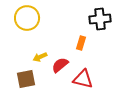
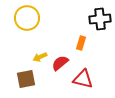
red semicircle: moved 2 px up
